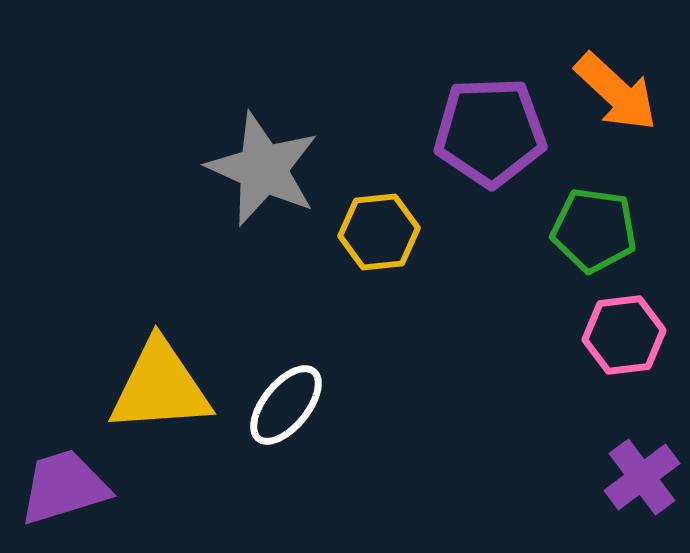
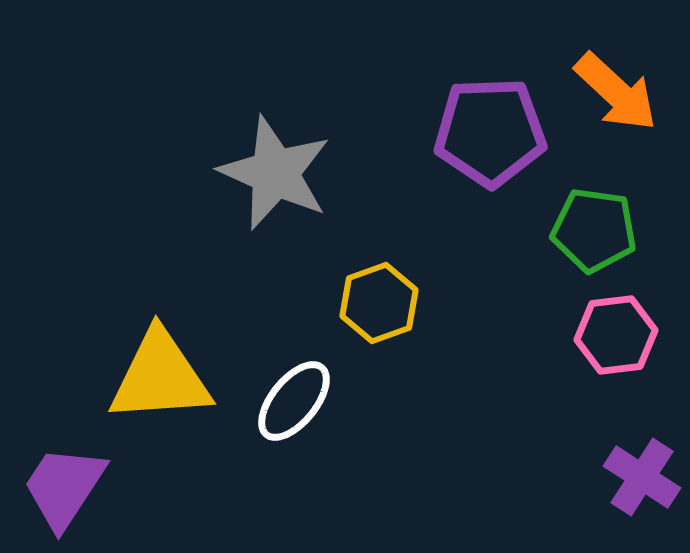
gray star: moved 12 px right, 4 px down
yellow hexagon: moved 71 px down; rotated 14 degrees counterclockwise
pink hexagon: moved 8 px left
yellow triangle: moved 10 px up
white ellipse: moved 8 px right, 4 px up
purple cross: rotated 20 degrees counterclockwise
purple trapezoid: rotated 40 degrees counterclockwise
